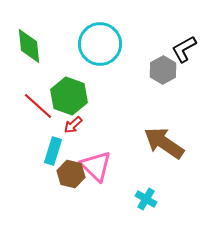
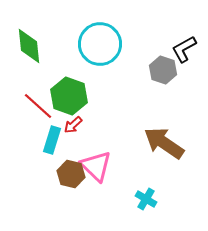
gray hexagon: rotated 12 degrees counterclockwise
cyan rectangle: moved 1 px left, 11 px up
